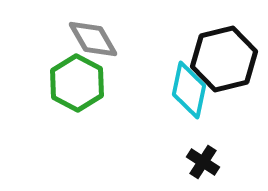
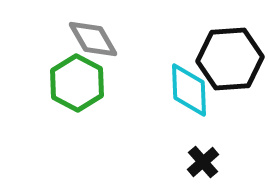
black hexagon: moved 6 px right; rotated 10 degrees clockwise
cyan diamond: rotated 14 degrees counterclockwise
black cross: rotated 16 degrees clockwise
